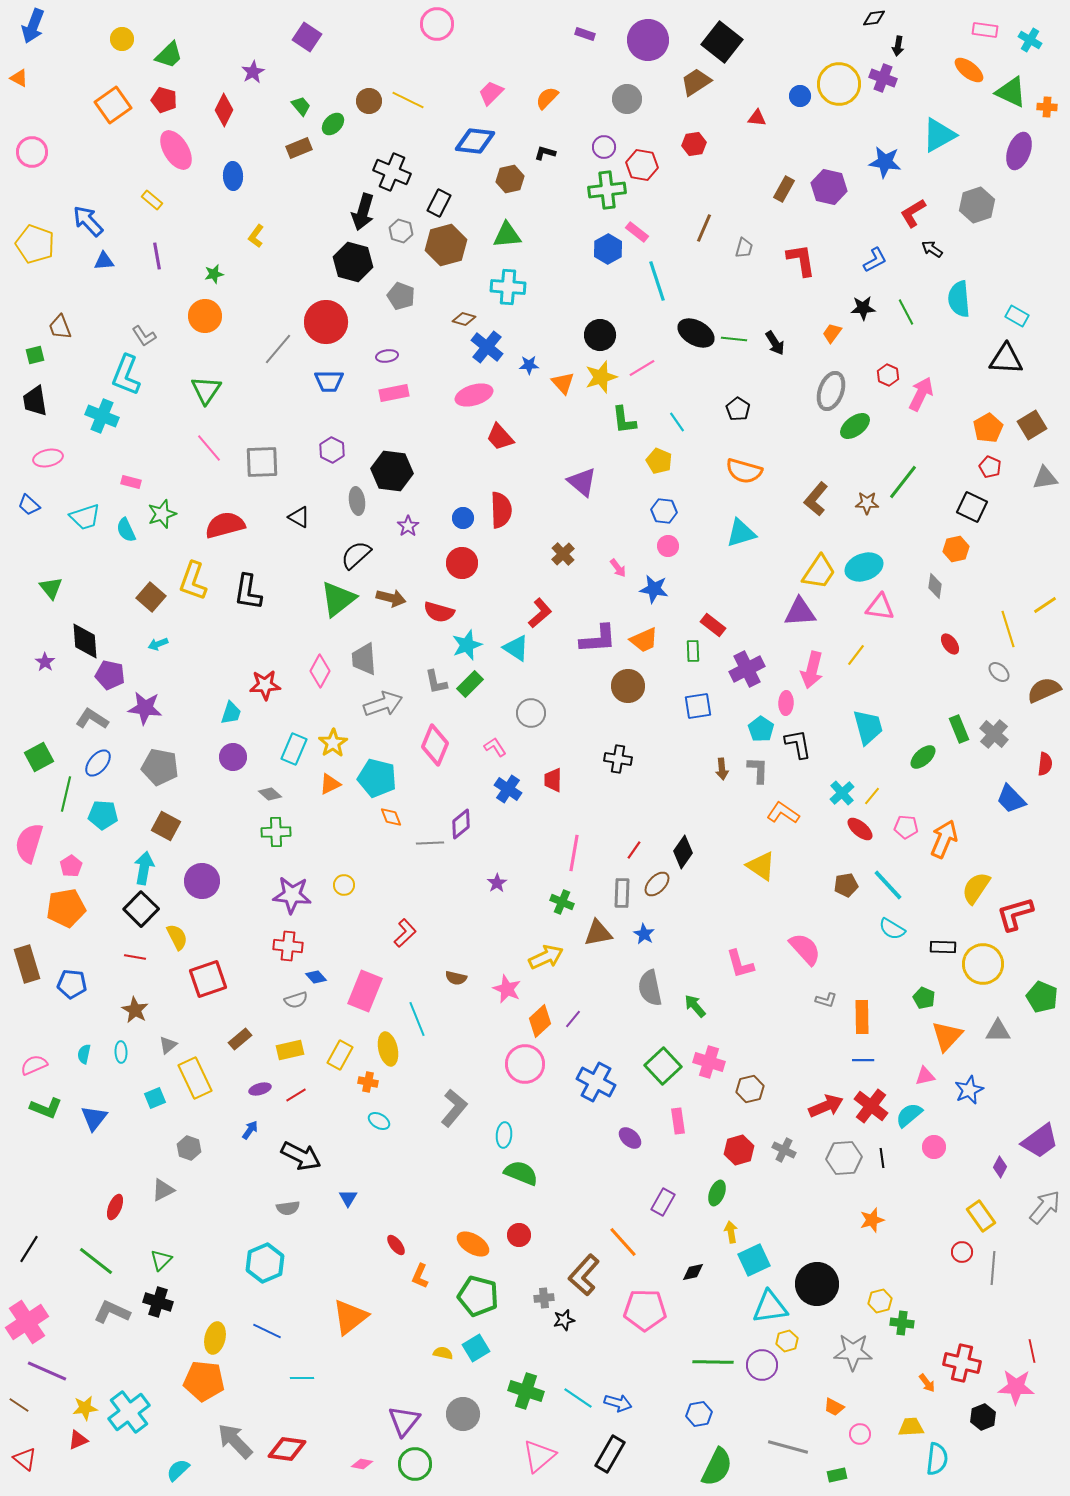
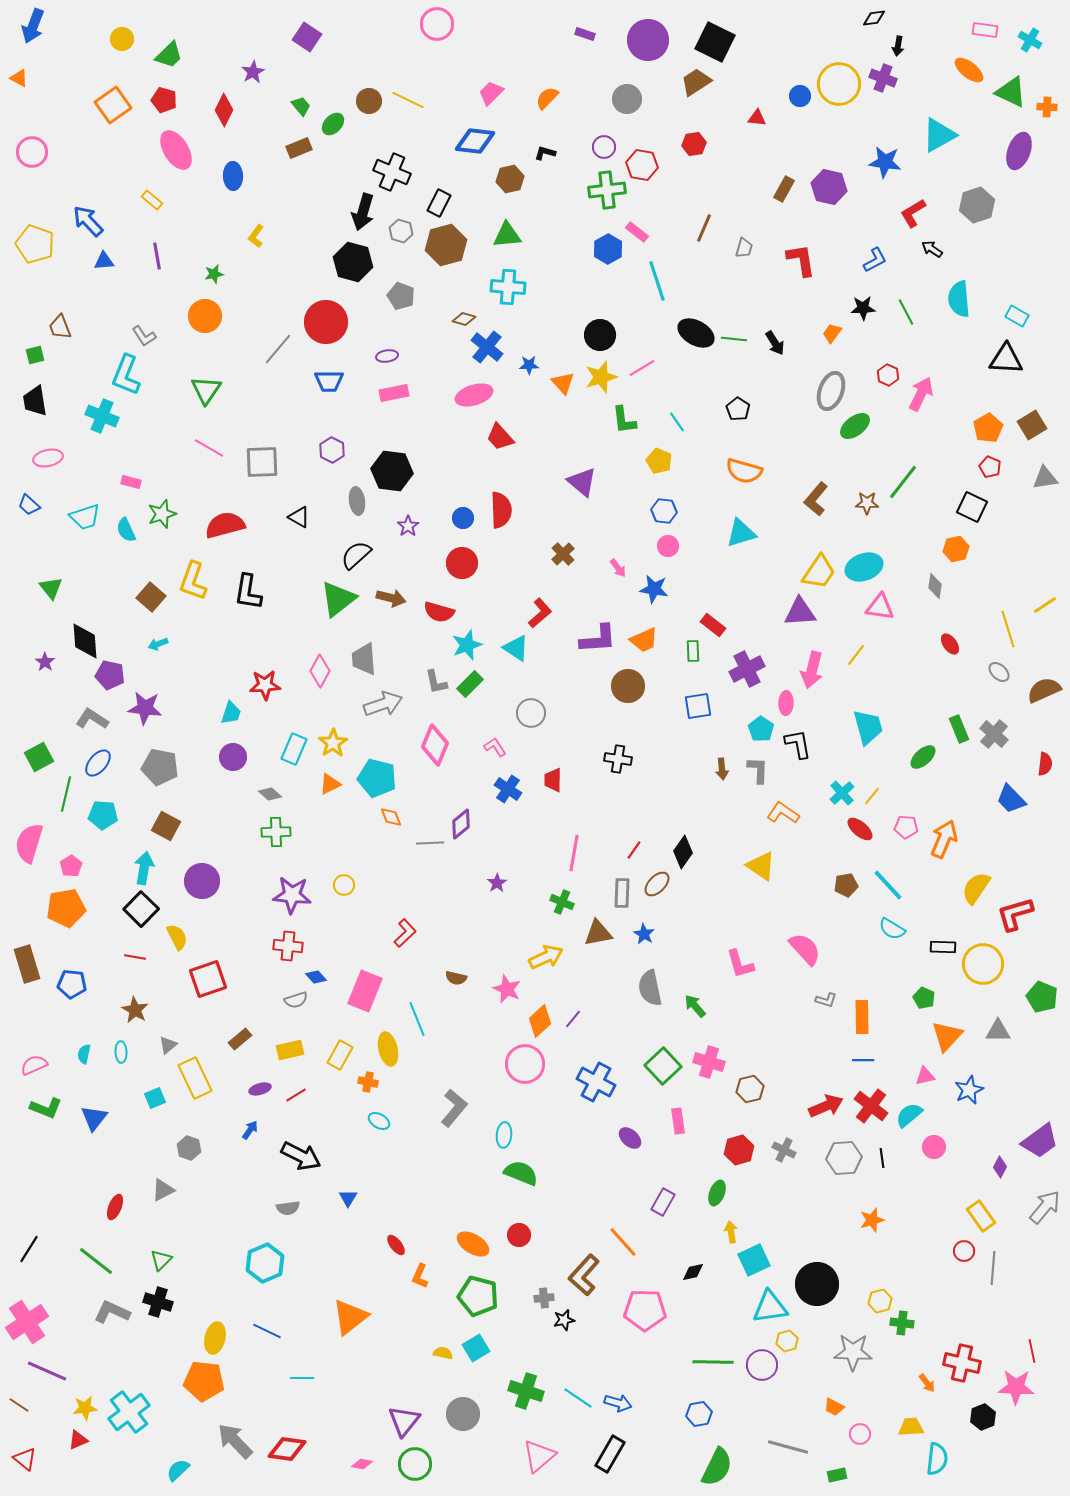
black square at (722, 42): moved 7 px left; rotated 12 degrees counterclockwise
pink line at (209, 448): rotated 20 degrees counterclockwise
red circle at (962, 1252): moved 2 px right, 1 px up
